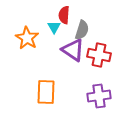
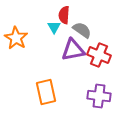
gray semicircle: rotated 72 degrees counterclockwise
orange star: moved 11 px left
purple triangle: rotated 45 degrees counterclockwise
red cross: rotated 10 degrees clockwise
orange rectangle: rotated 15 degrees counterclockwise
purple cross: rotated 15 degrees clockwise
